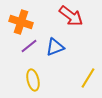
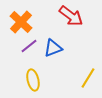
orange cross: rotated 25 degrees clockwise
blue triangle: moved 2 px left, 1 px down
